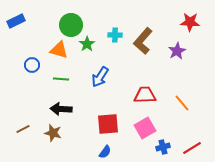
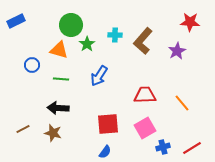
blue arrow: moved 1 px left, 1 px up
black arrow: moved 3 px left, 1 px up
